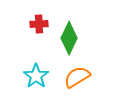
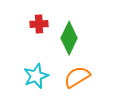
cyan star: rotated 15 degrees clockwise
